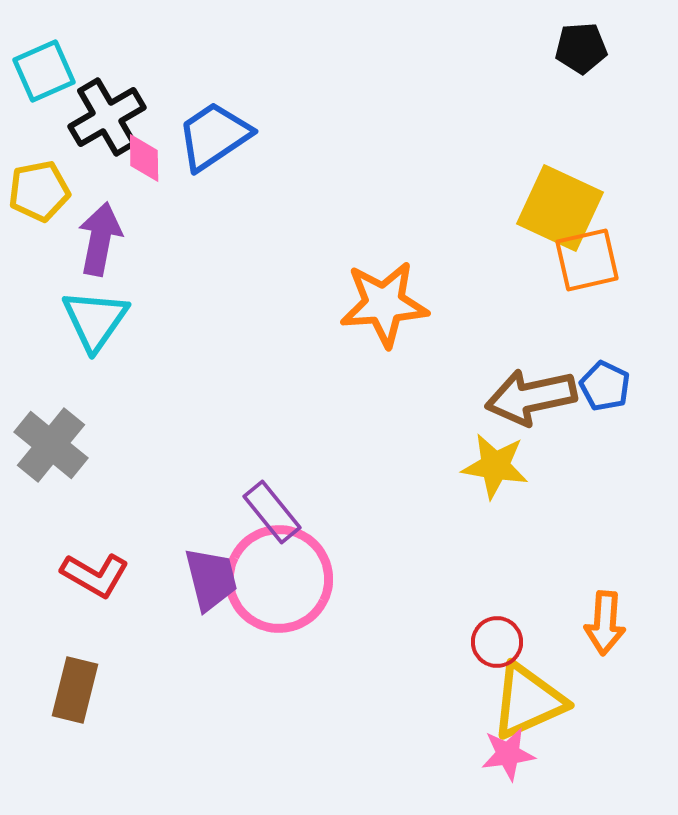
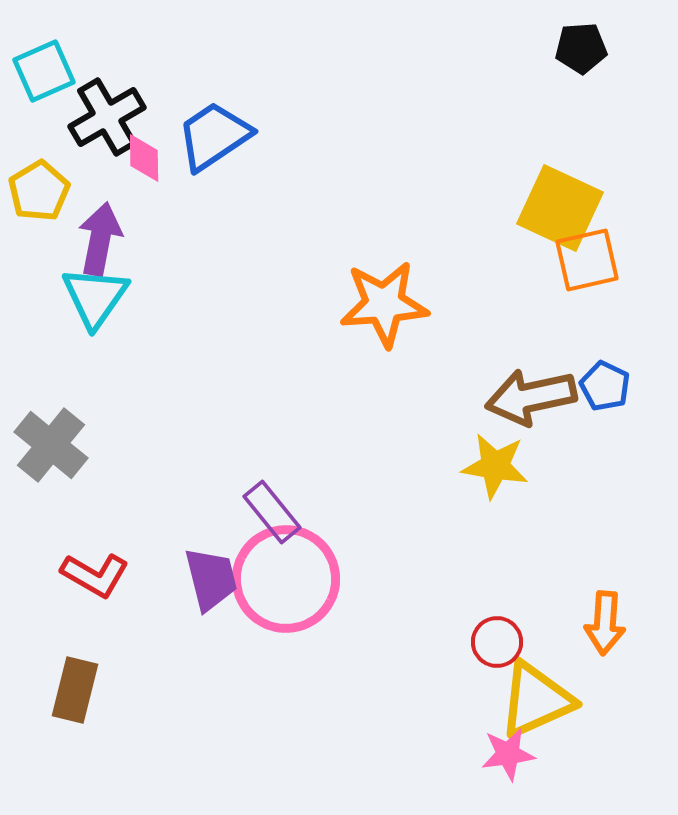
yellow pentagon: rotated 20 degrees counterclockwise
cyan triangle: moved 23 px up
pink circle: moved 7 px right
yellow triangle: moved 8 px right, 1 px up
